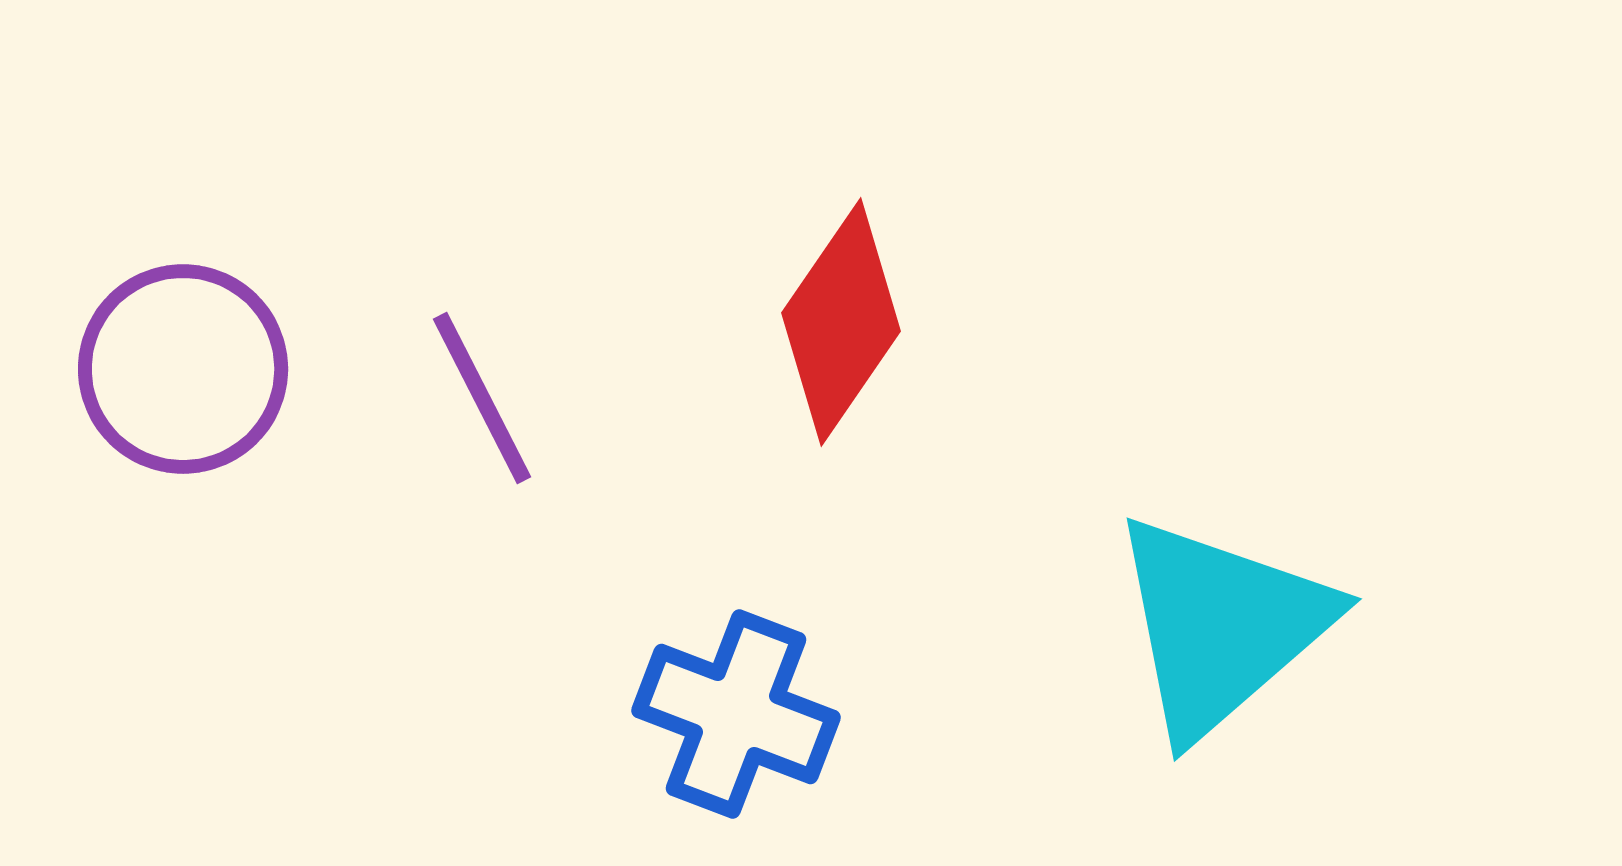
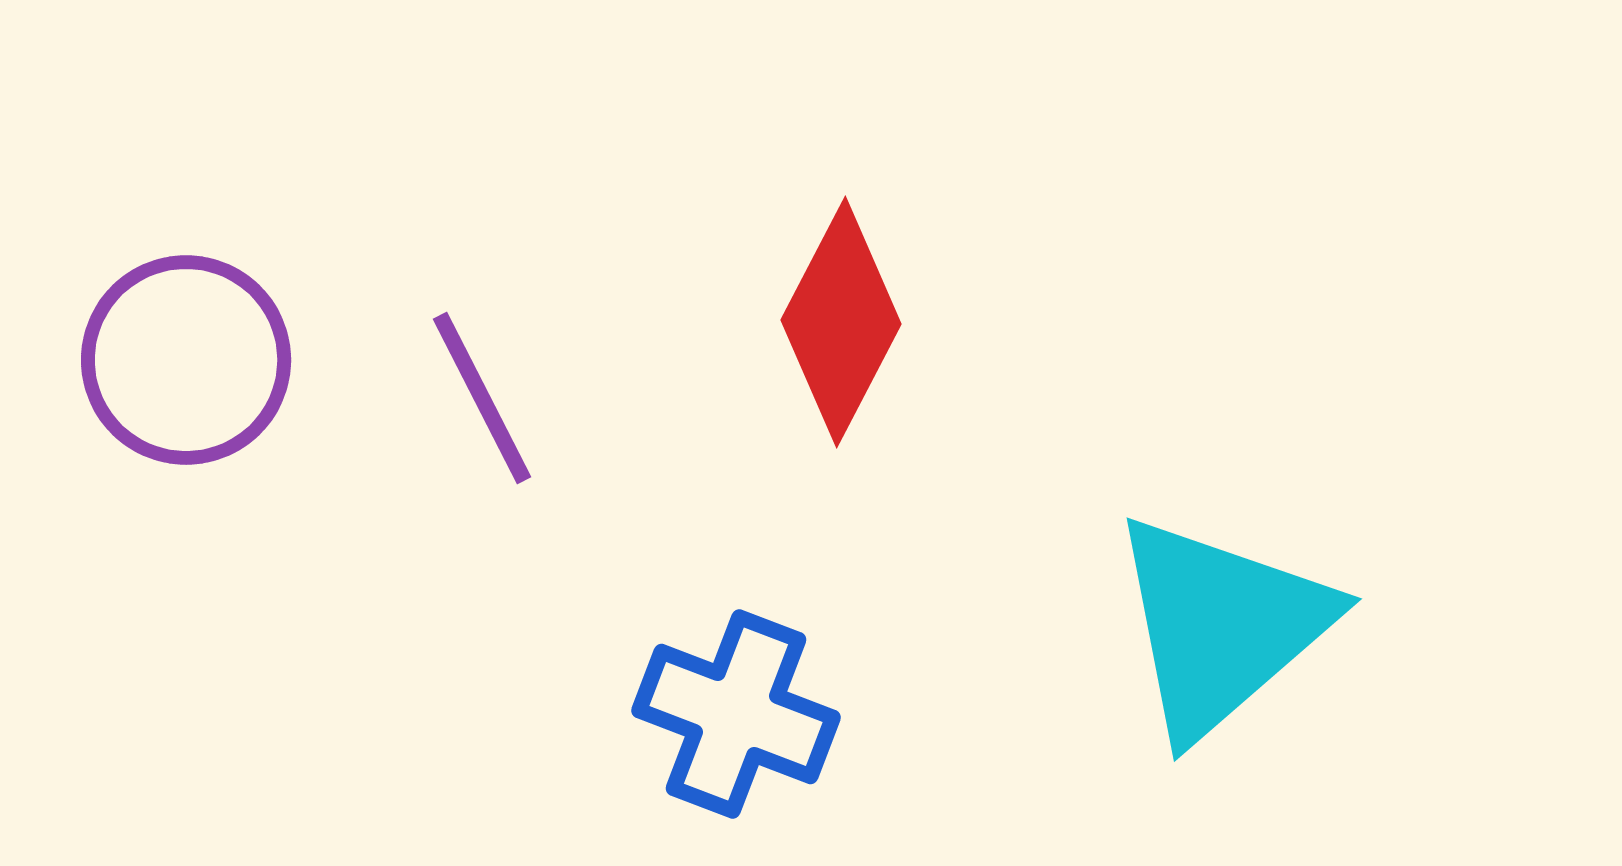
red diamond: rotated 7 degrees counterclockwise
purple circle: moved 3 px right, 9 px up
